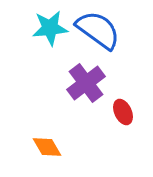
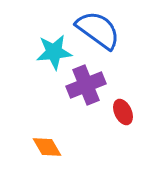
cyan star: moved 4 px right, 24 px down
purple cross: moved 2 px down; rotated 15 degrees clockwise
